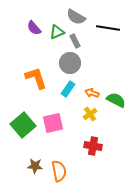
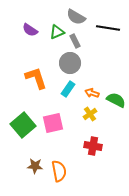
purple semicircle: moved 4 px left, 2 px down; rotated 14 degrees counterclockwise
